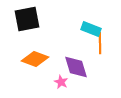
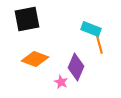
orange line: moved 1 px left; rotated 15 degrees counterclockwise
purple diamond: rotated 40 degrees clockwise
